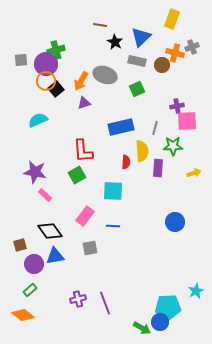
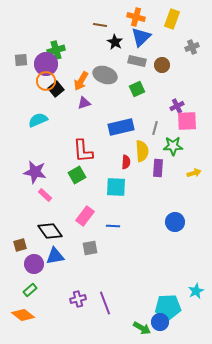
orange cross at (175, 53): moved 39 px left, 36 px up
purple cross at (177, 106): rotated 16 degrees counterclockwise
cyan square at (113, 191): moved 3 px right, 4 px up
